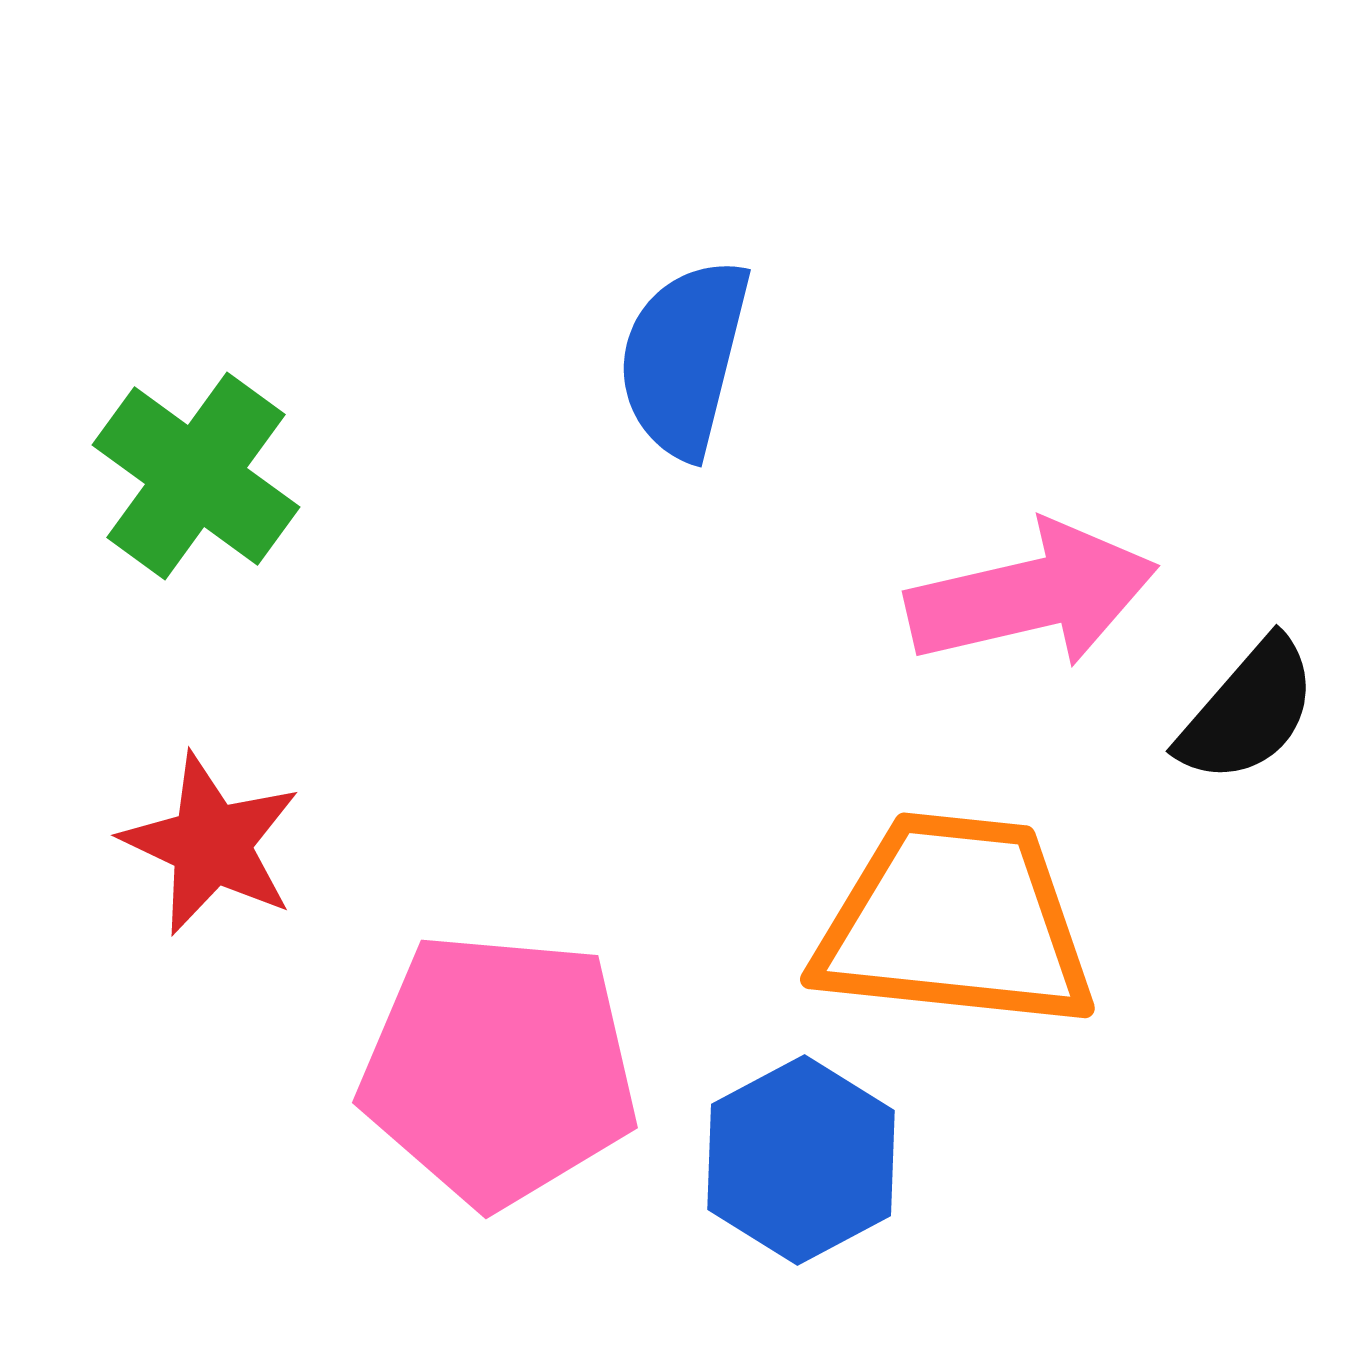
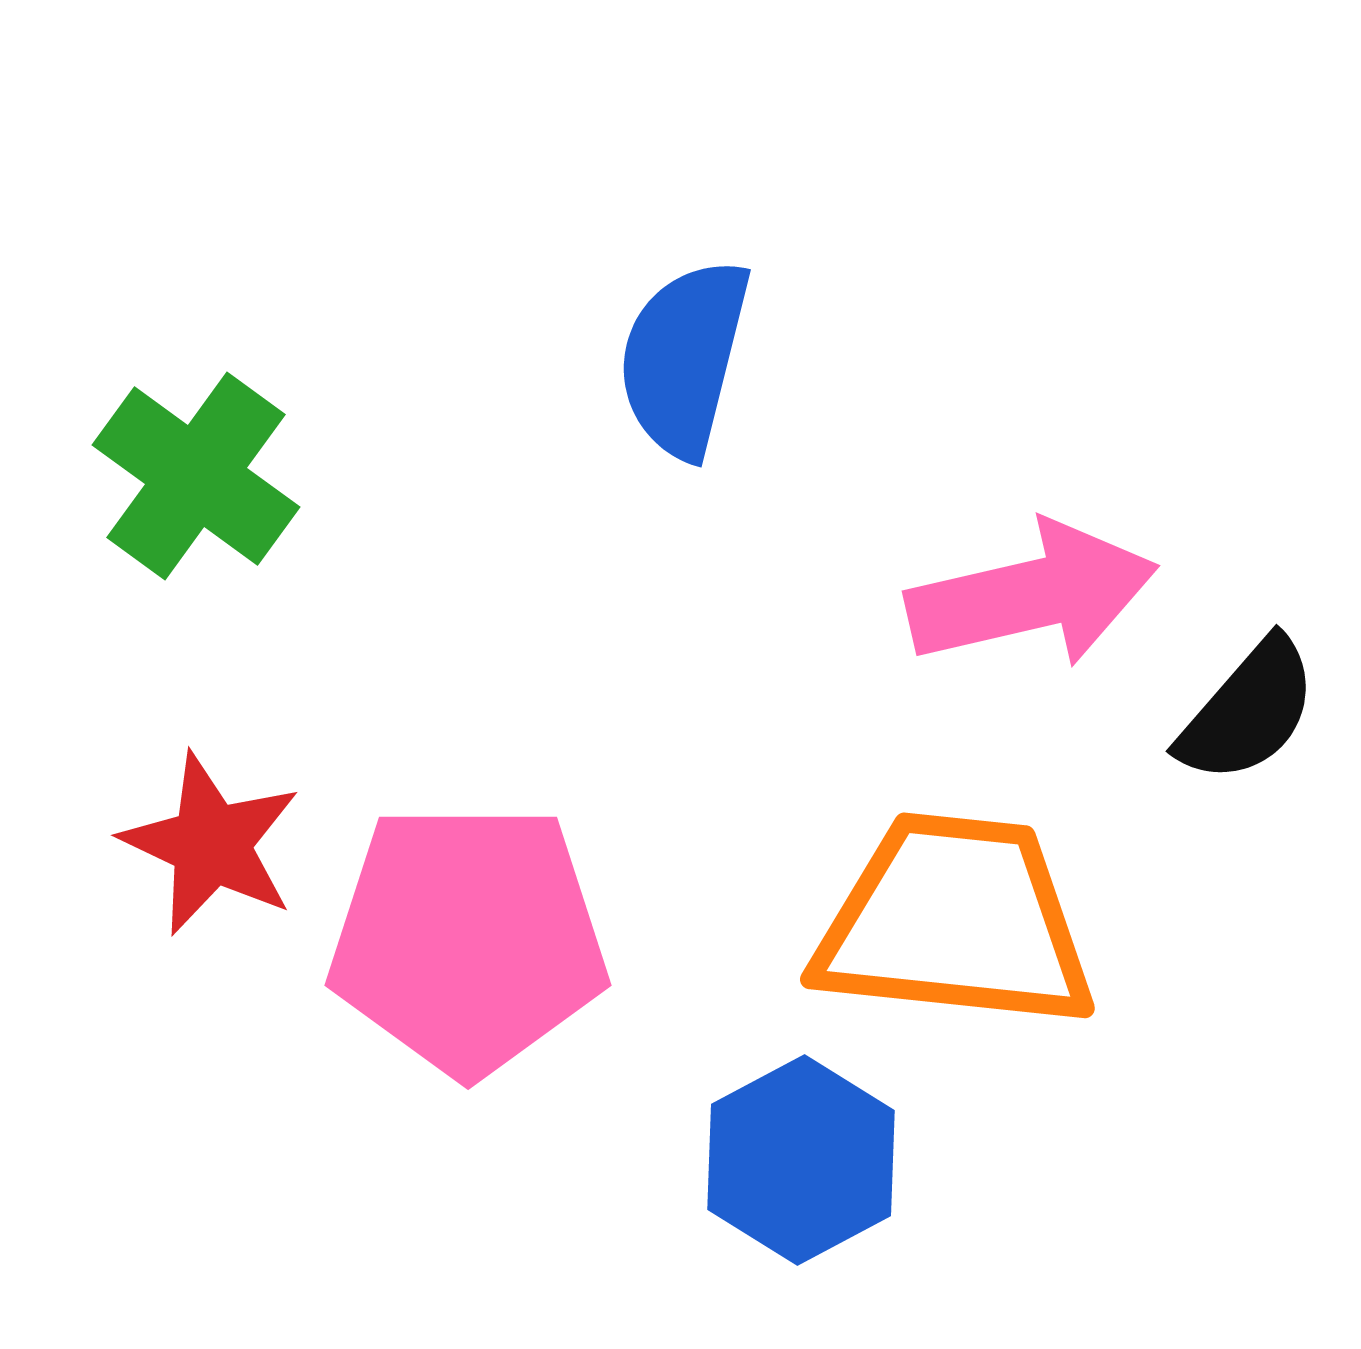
pink pentagon: moved 31 px left, 130 px up; rotated 5 degrees counterclockwise
